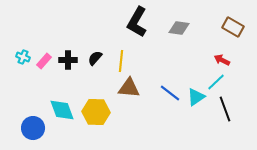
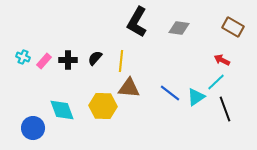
yellow hexagon: moved 7 px right, 6 px up
